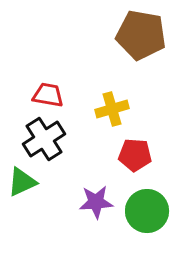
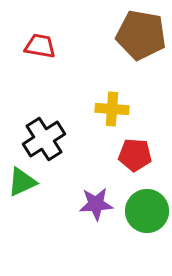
red trapezoid: moved 8 px left, 49 px up
yellow cross: rotated 20 degrees clockwise
purple star: moved 2 px down
